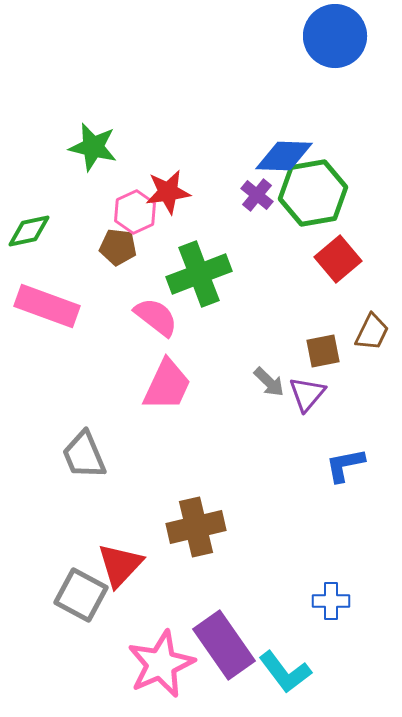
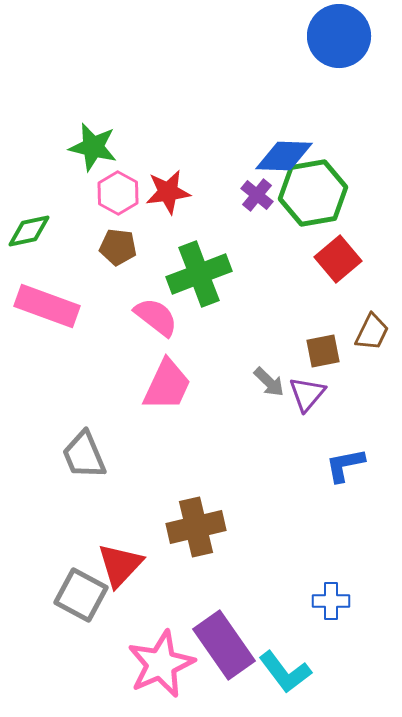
blue circle: moved 4 px right
pink hexagon: moved 17 px left, 19 px up; rotated 6 degrees counterclockwise
